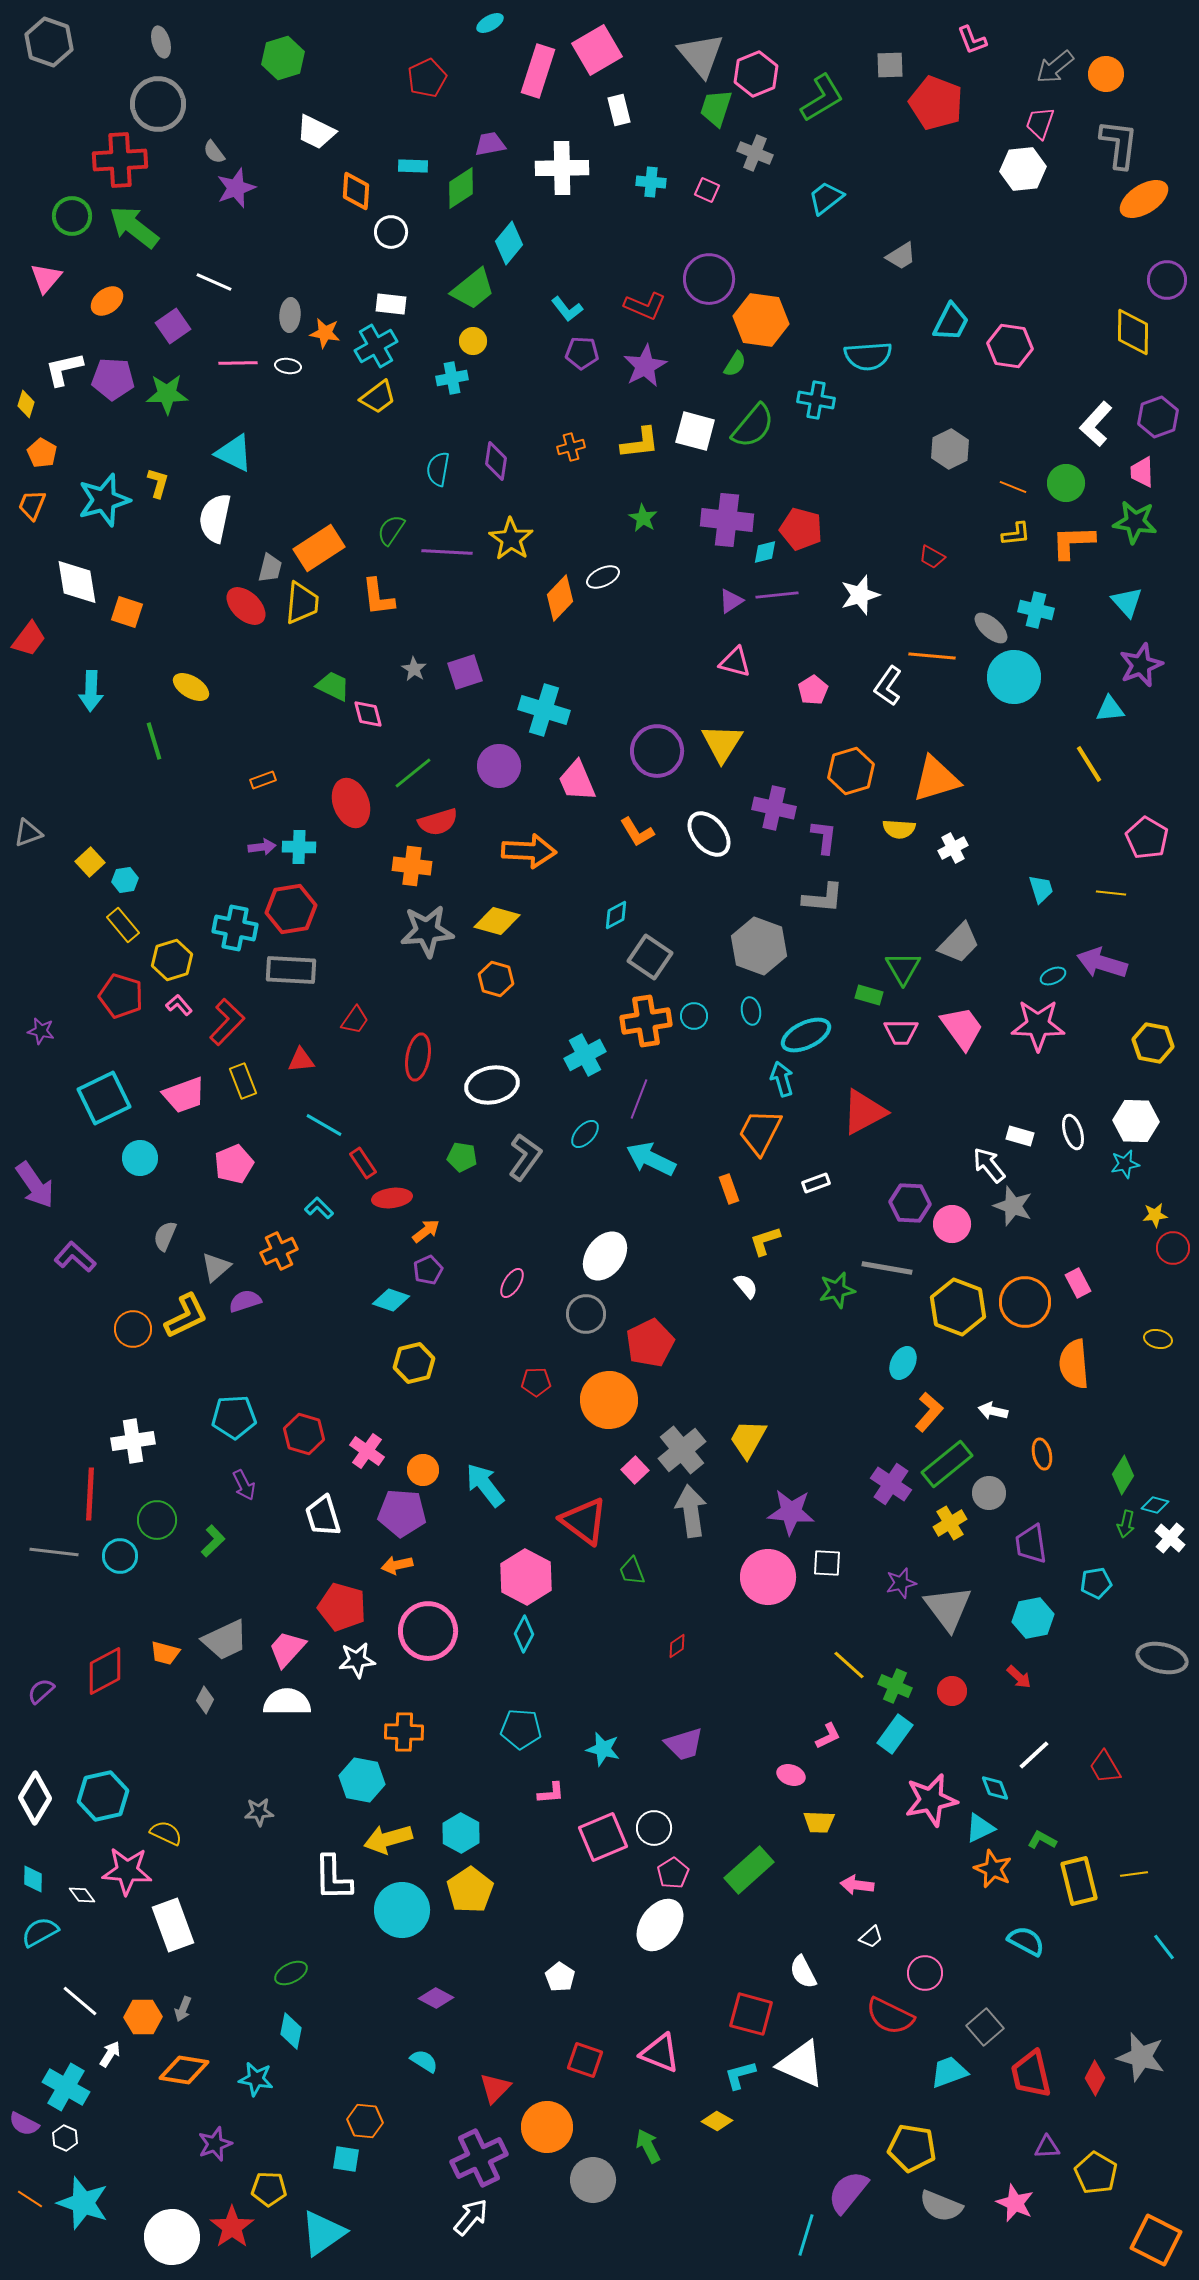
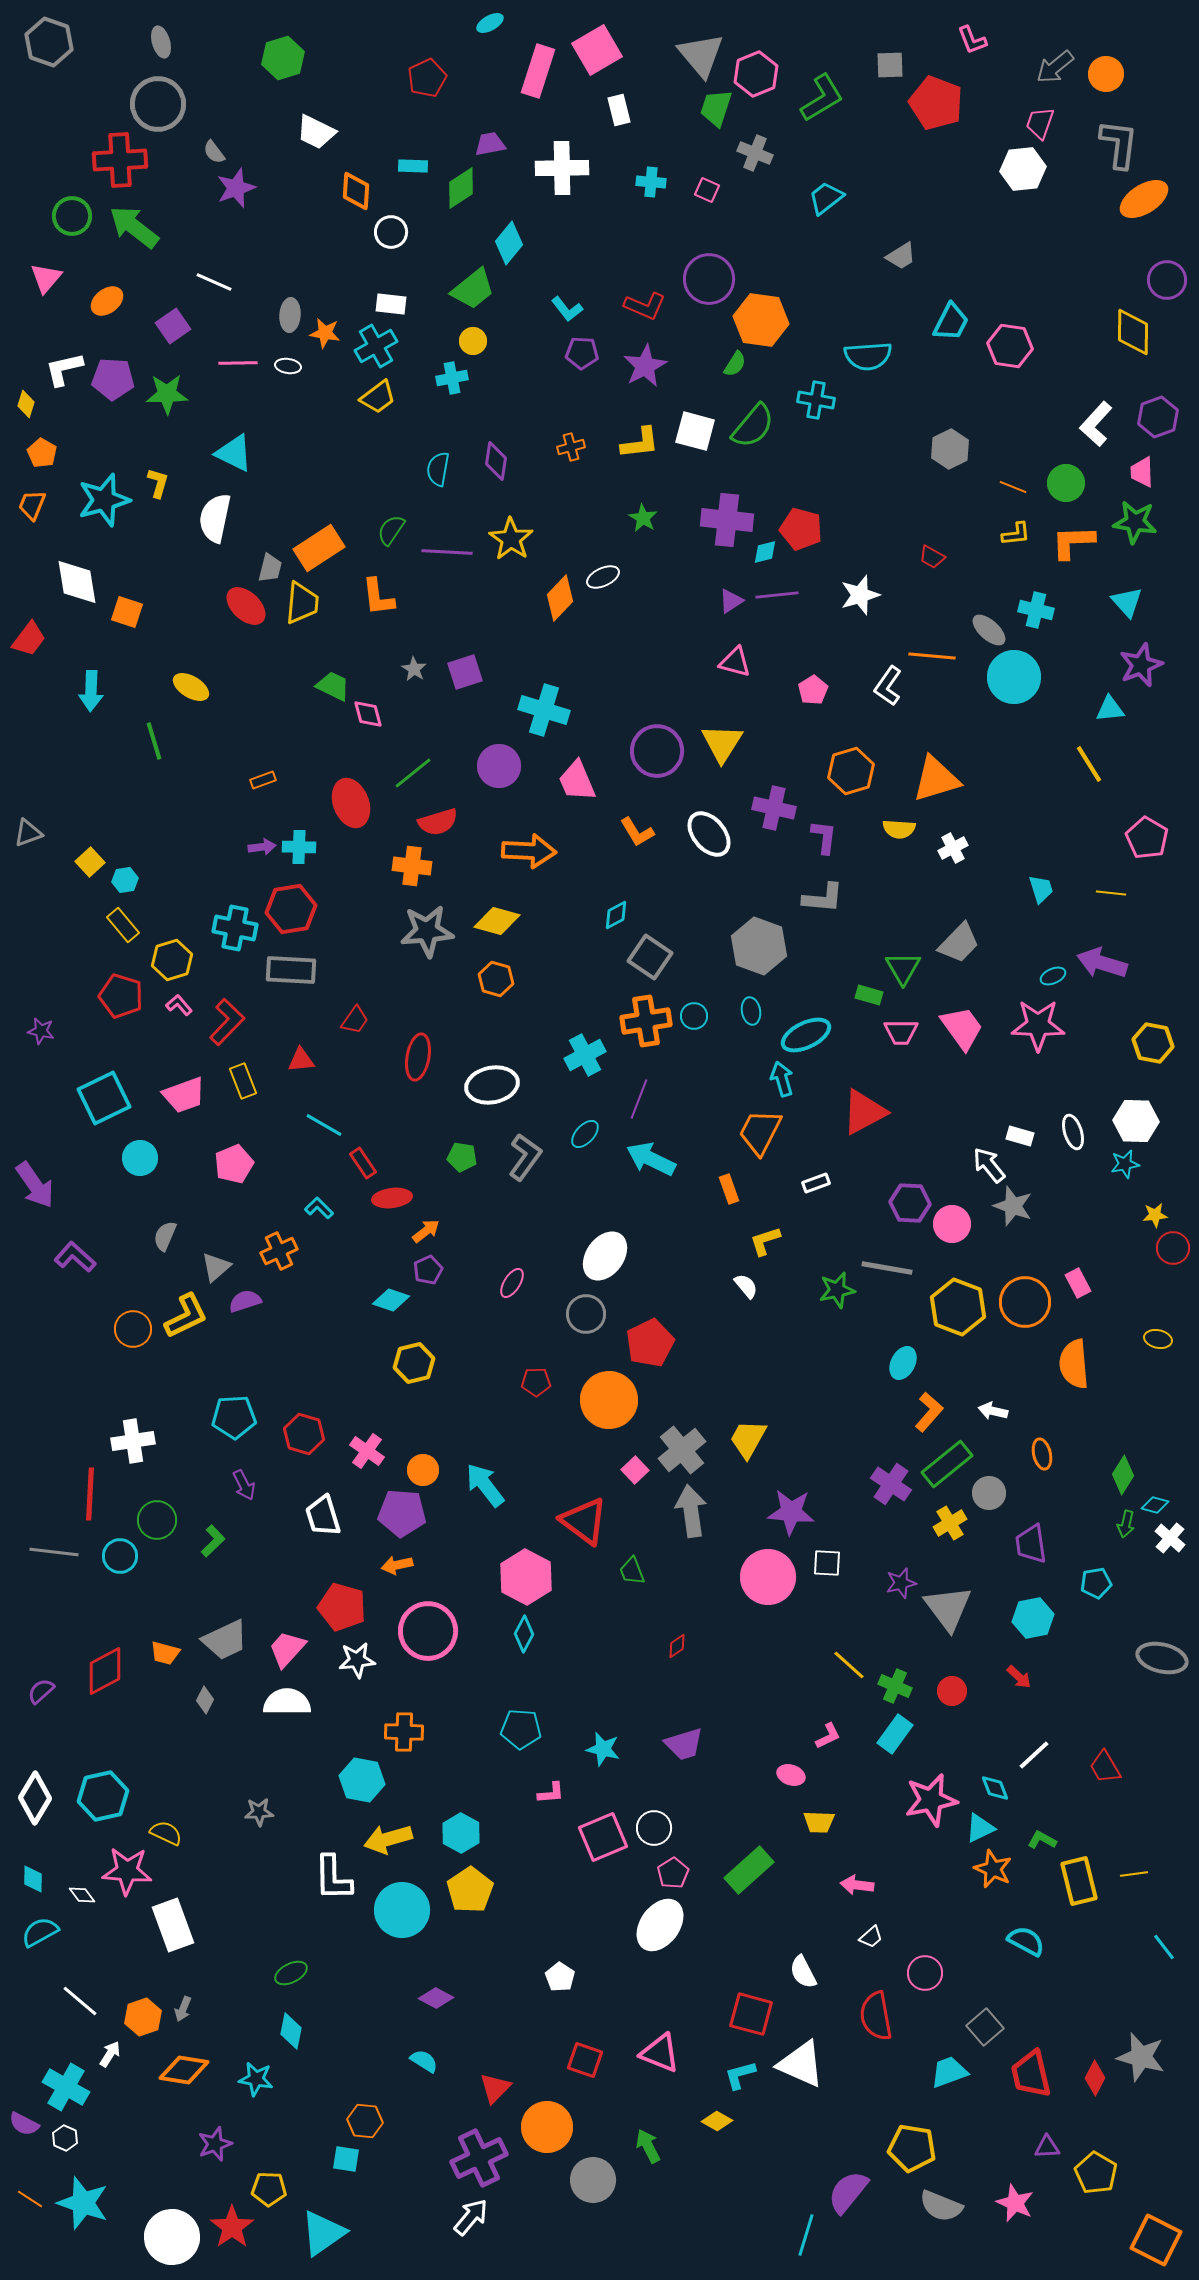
gray ellipse at (991, 628): moved 2 px left, 2 px down
red semicircle at (890, 2016): moved 14 px left; rotated 54 degrees clockwise
orange hexagon at (143, 2017): rotated 18 degrees counterclockwise
